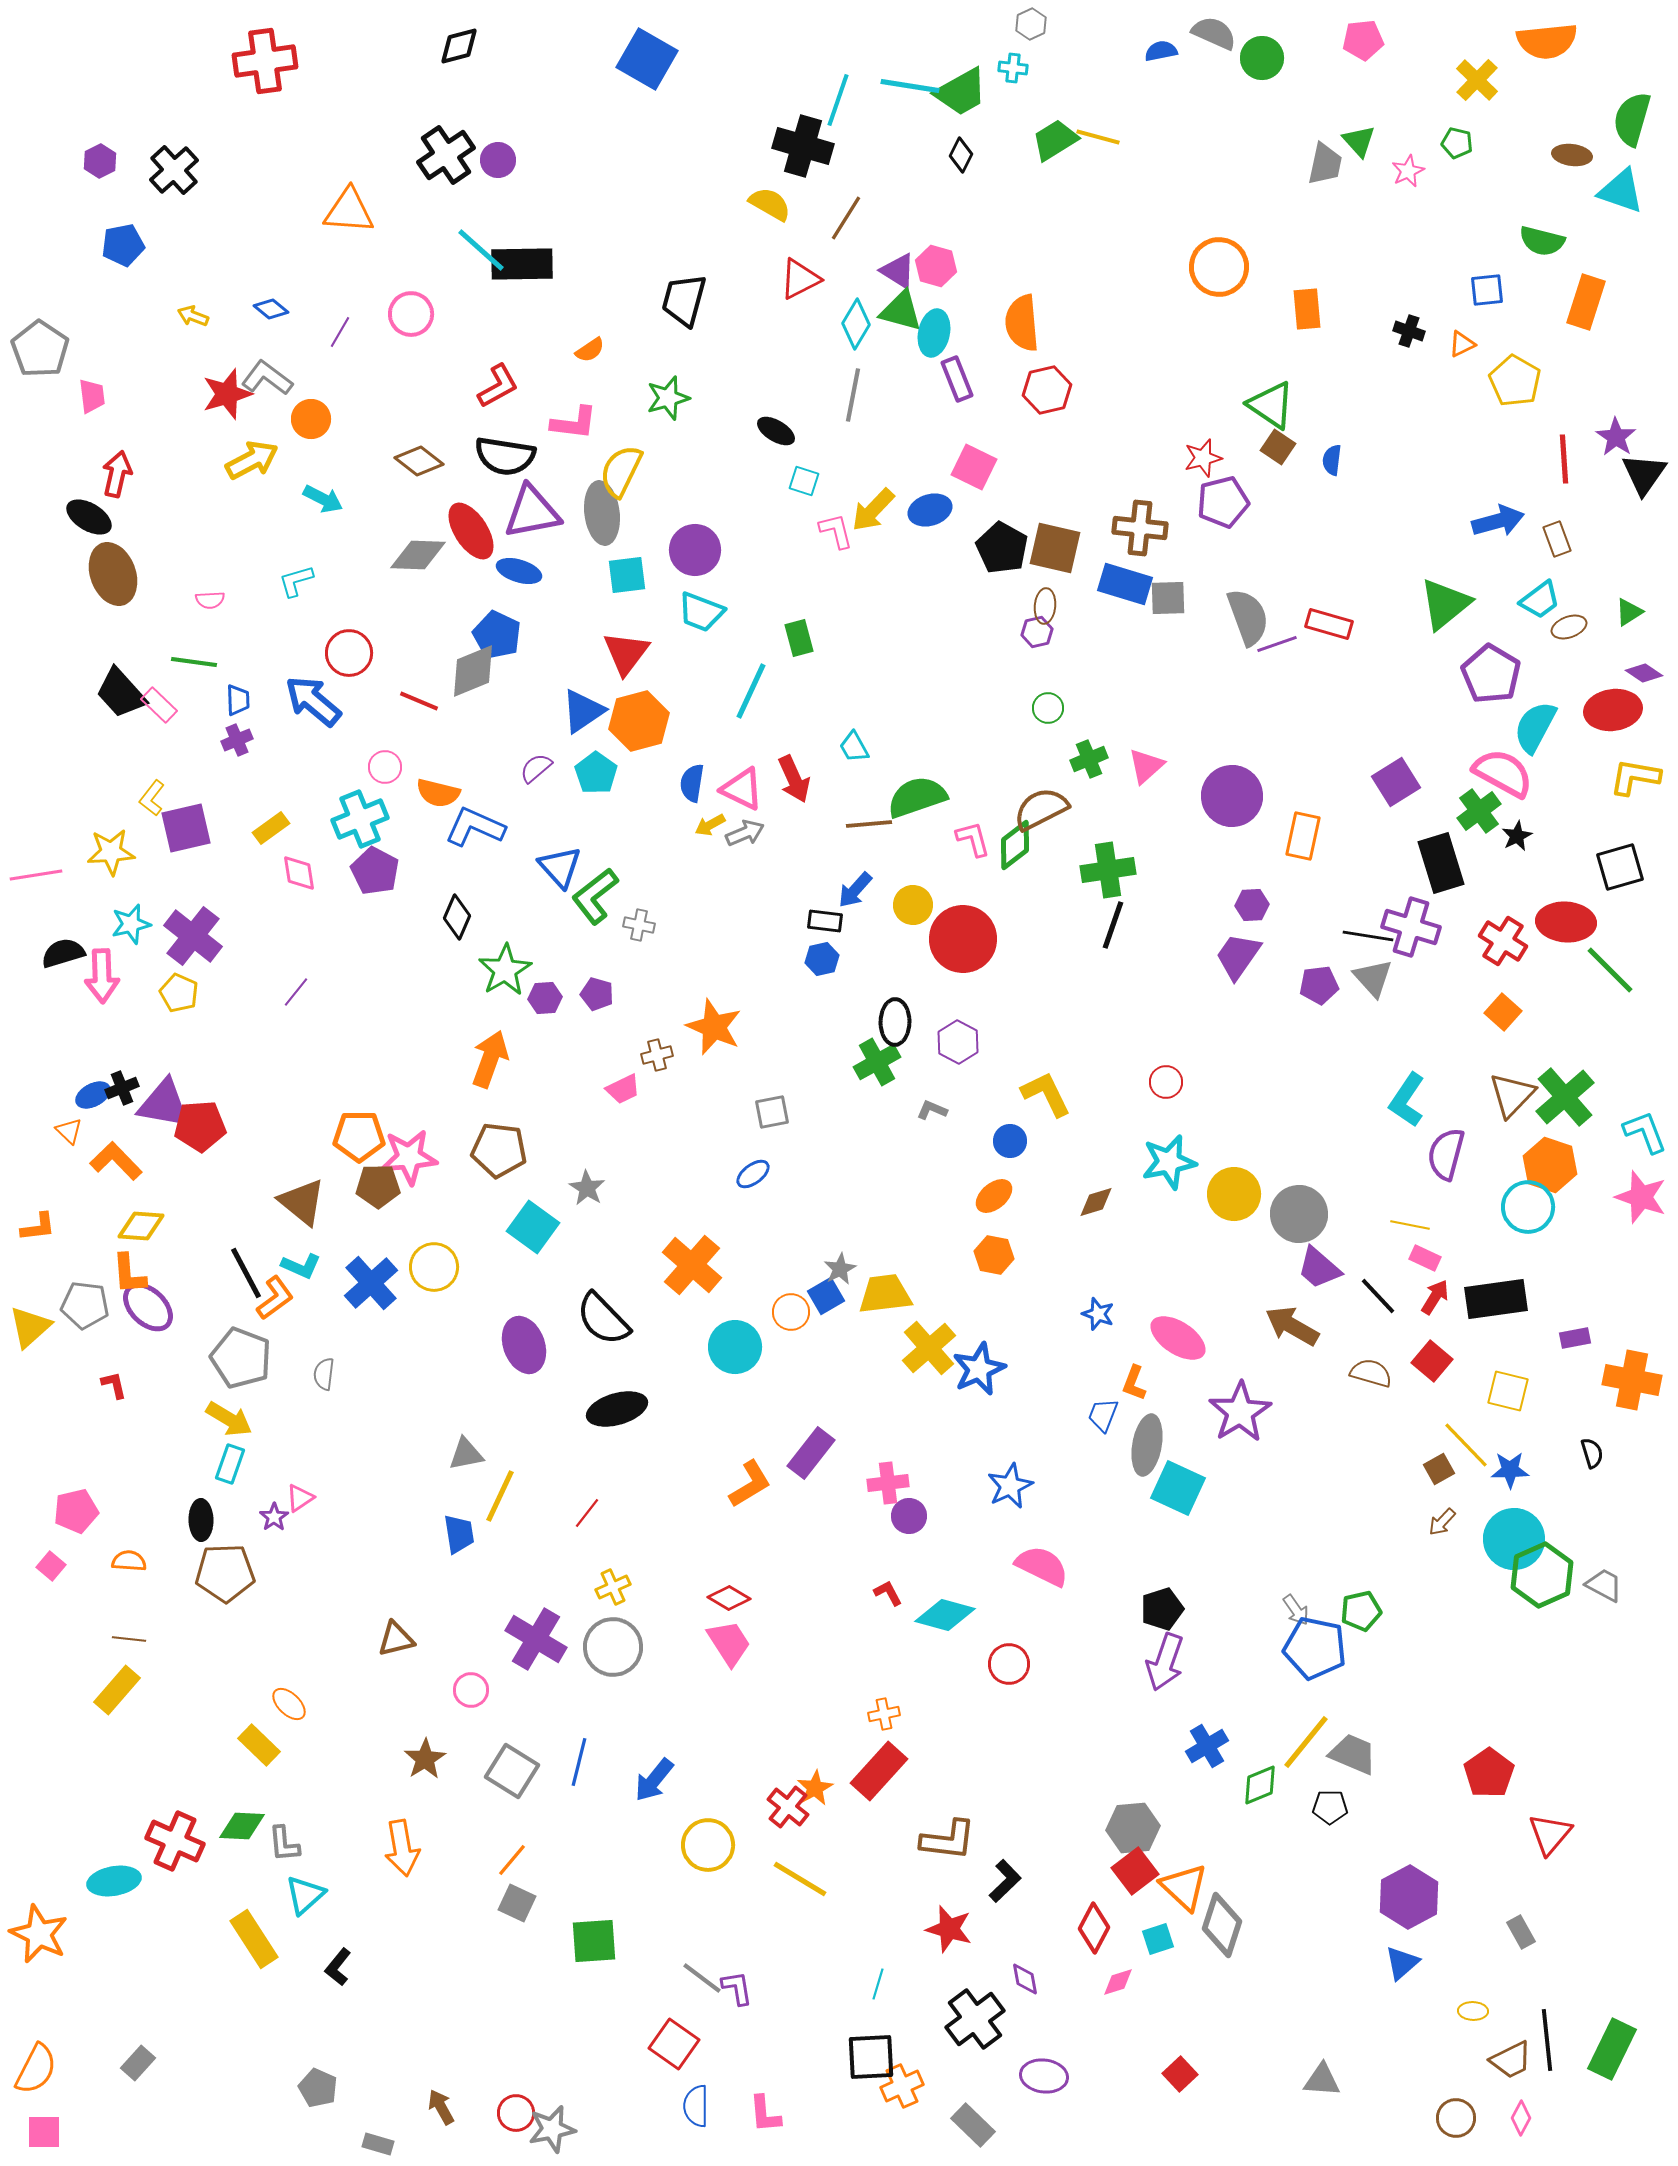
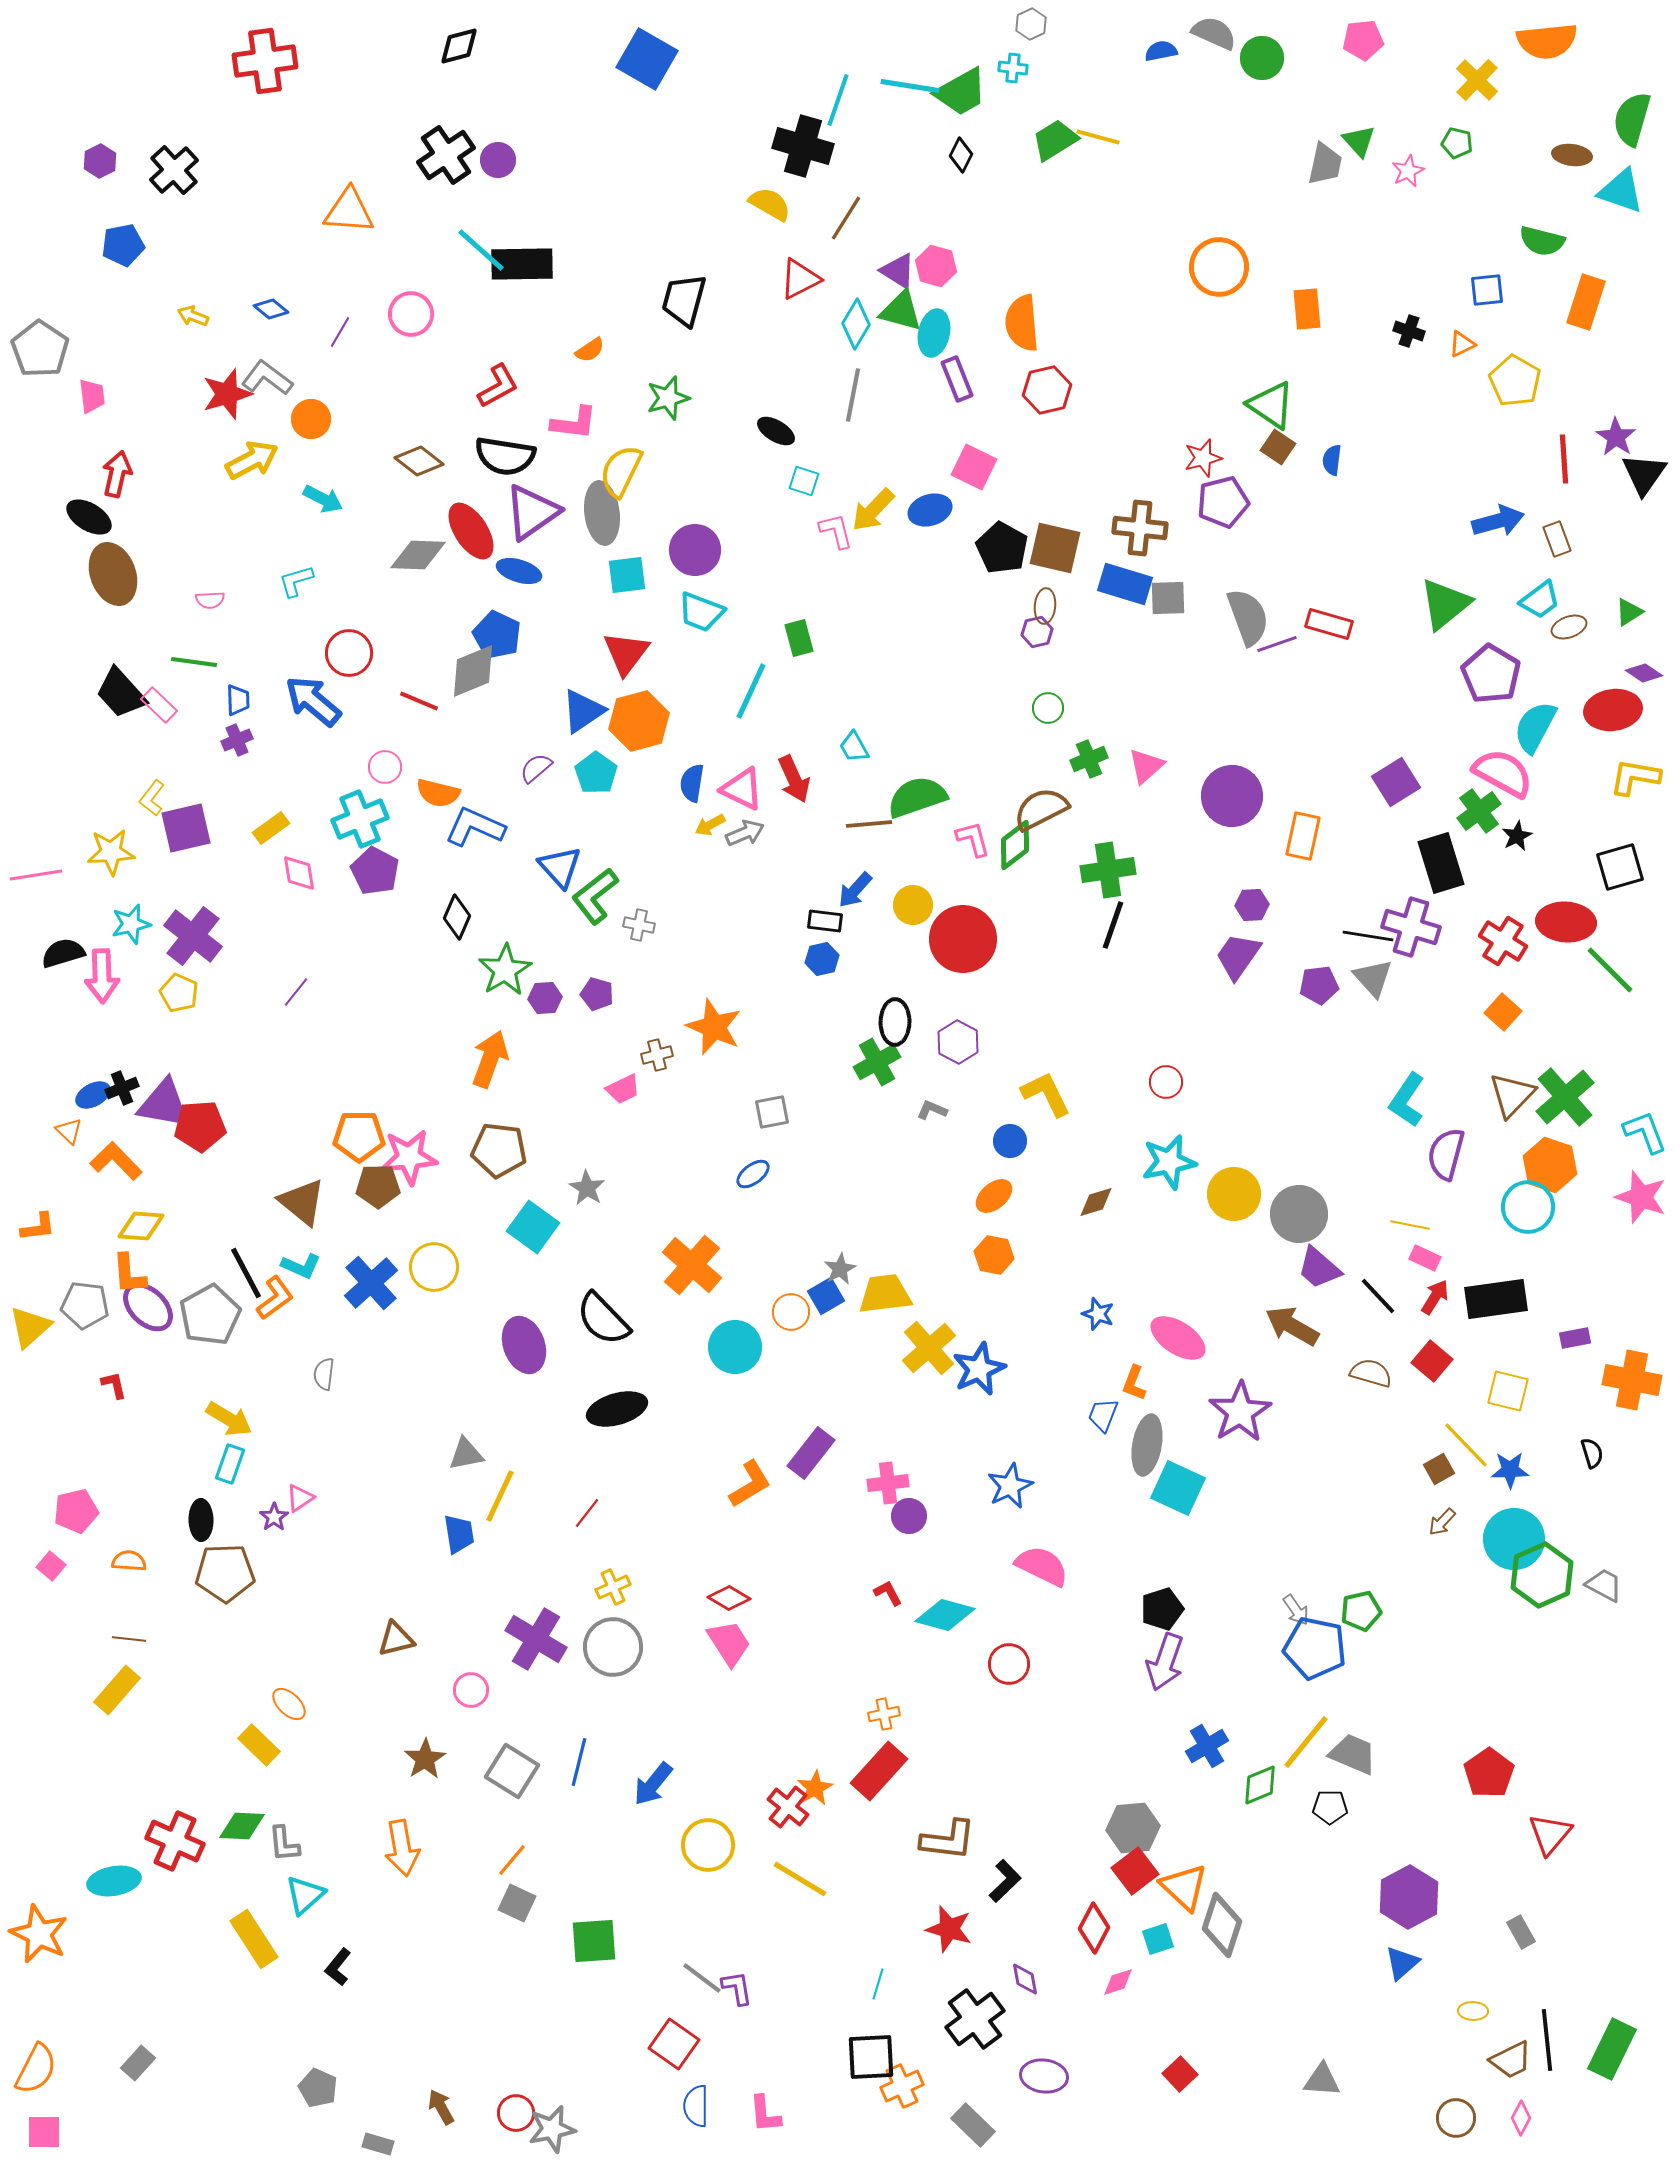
purple triangle at (532, 512): rotated 24 degrees counterclockwise
gray pentagon at (241, 1358): moved 31 px left, 43 px up; rotated 22 degrees clockwise
blue arrow at (654, 1780): moved 1 px left, 4 px down
